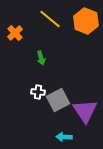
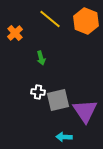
gray square: rotated 15 degrees clockwise
